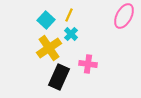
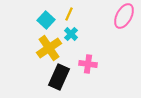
yellow line: moved 1 px up
